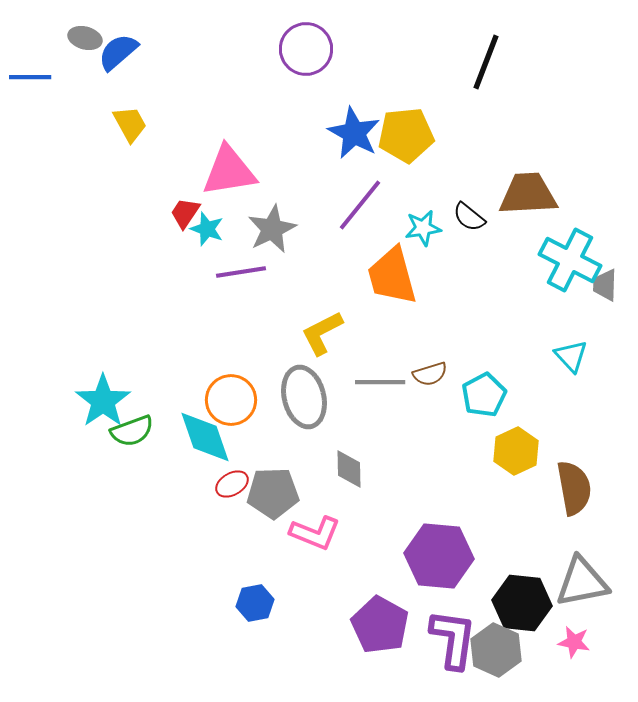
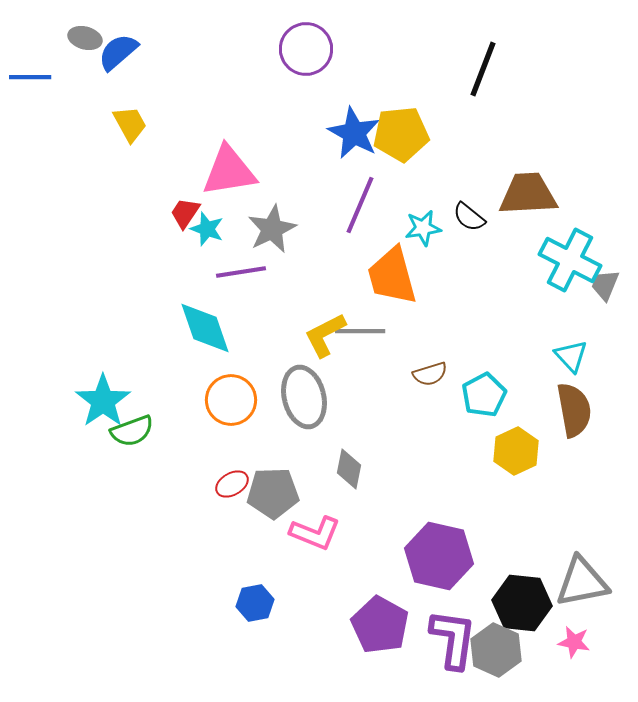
black line at (486, 62): moved 3 px left, 7 px down
yellow pentagon at (406, 135): moved 5 px left, 1 px up
purple line at (360, 205): rotated 16 degrees counterclockwise
gray trapezoid at (605, 285): rotated 20 degrees clockwise
yellow L-shape at (322, 333): moved 3 px right, 2 px down
gray line at (380, 382): moved 20 px left, 51 px up
cyan diamond at (205, 437): moved 109 px up
gray diamond at (349, 469): rotated 12 degrees clockwise
brown semicircle at (574, 488): moved 78 px up
purple hexagon at (439, 556): rotated 8 degrees clockwise
